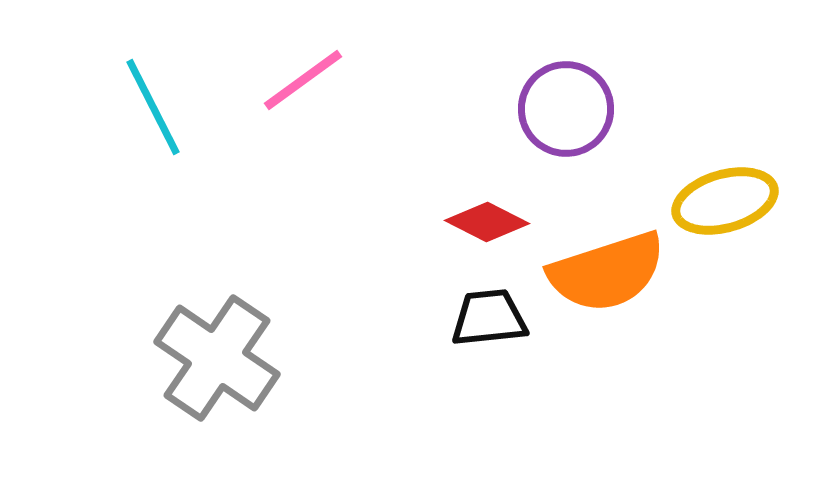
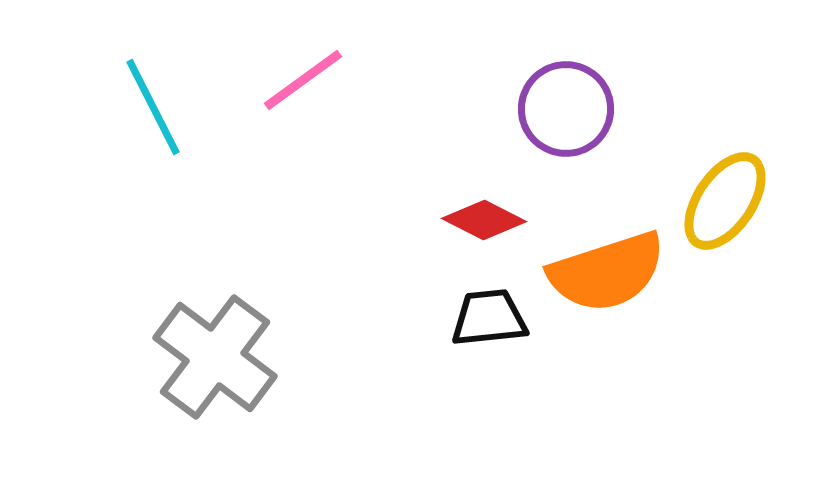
yellow ellipse: rotated 40 degrees counterclockwise
red diamond: moved 3 px left, 2 px up
gray cross: moved 2 px left, 1 px up; rotated 3 degrees clockwise
